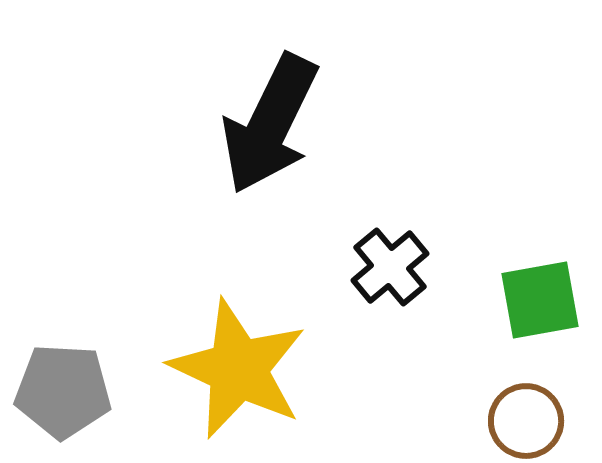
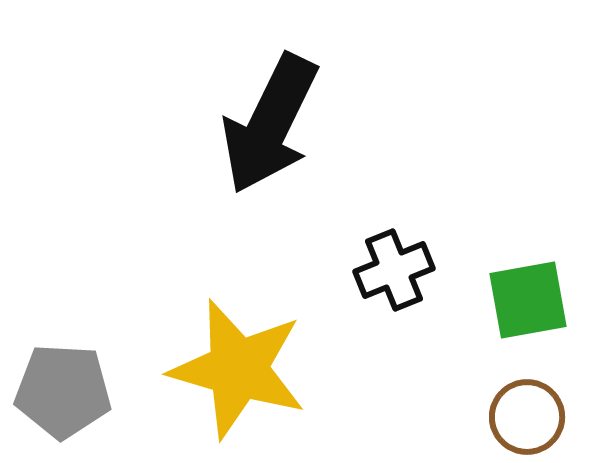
black cross: moved 4 px right, 3 px down; rotated 18 degrees clockwise
green square: moved 12 px left
yellow star: rotated 9 degrees counterclockwise
brown circle: moved 1 px right, 4 px up
